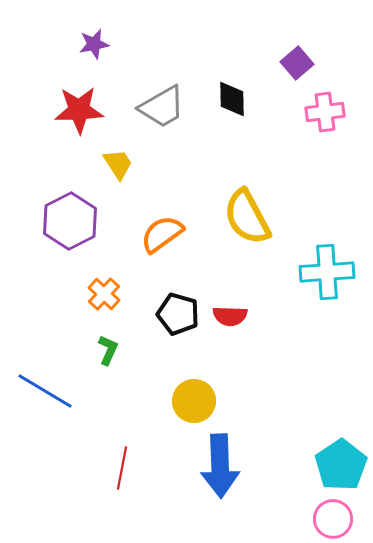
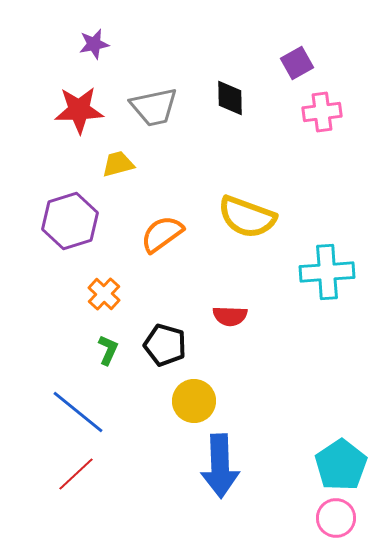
purple square: rotated 12 degrees clockwise
black diamond: moved 2 px left, 1 px up
gray trapezoid: moved 8 px left; rotated 18 degrees clockwise
pink cross: moved 3 px left
yellow trapezoid: rotated 72 degrees counterclockwise
yellow semicircle: rotated 42 degrees counterclockwise
purple hexagon: rotated 10 degrees clockwise
black pentagon: moved 13 px left, 31 px down
blue line: moved 33 px right, 21 px down; rotated 8 degrees clockwise
red line: moved 46 px left, 6 px down; rotated 36 degrees clockwise
pink circle: moved 3 px right, 1 px up
